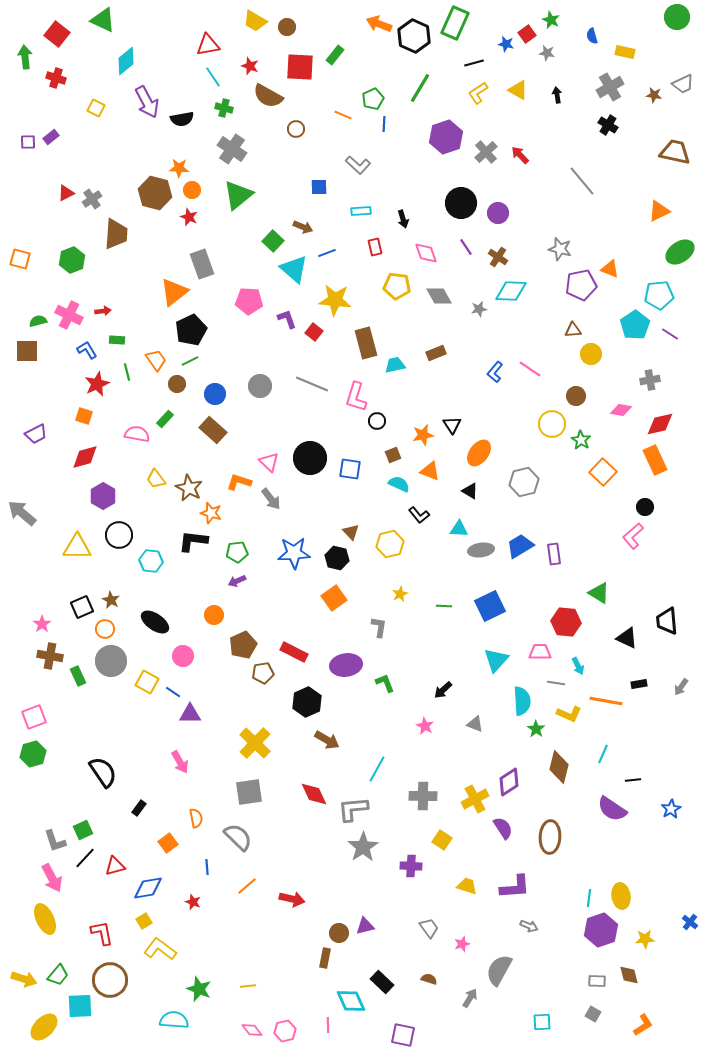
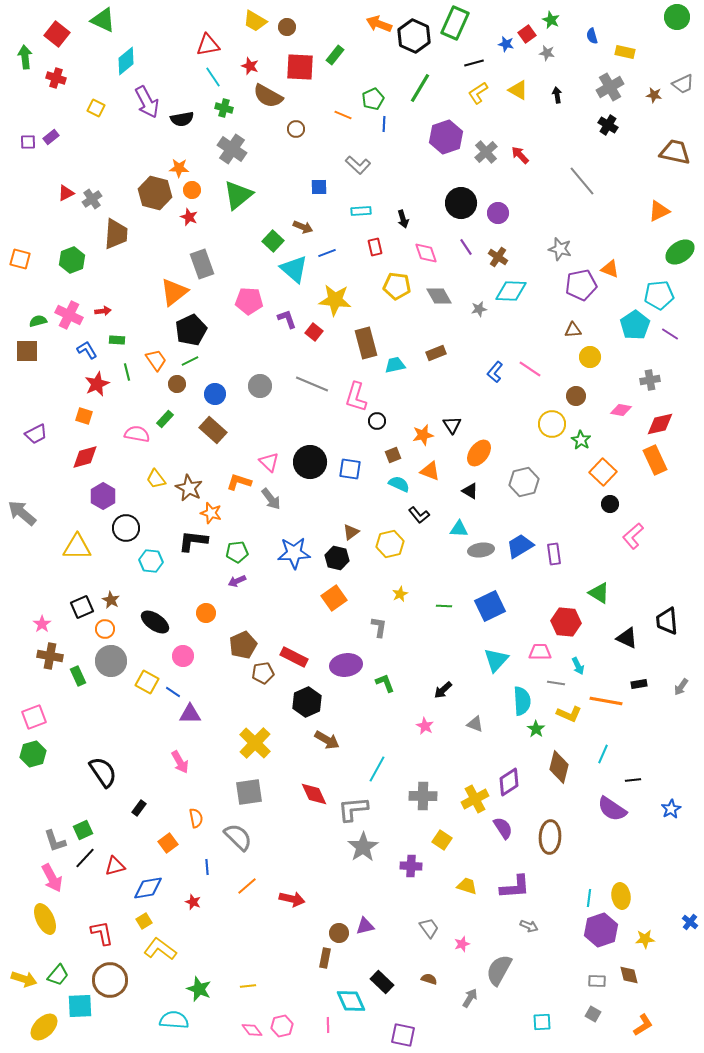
yellow circle at (591, 354): moved 1 px left, 3 px down
black circle at (310, 458): moved 4 px down
black circle at (645, 507): moved 35 px left, 3 px up
brown triangle at (351, 532): rotated 36 degrees clockwise
black circle at (119, 535): moved 7 px right, 7 px up
orange circle at (214, 615): moved 8 px left, 2 px up
red rectangle at (294, 652): moved 5 px down
pink hexagon at (285, 1031): moved 3 px left, 5 px up
